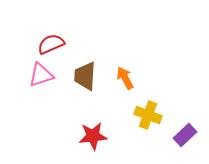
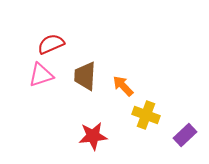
orange arrow: moved 2 px left, 8 px down; rotated 15 degrees counterclockwise
yellow cross: moved 2 px left
